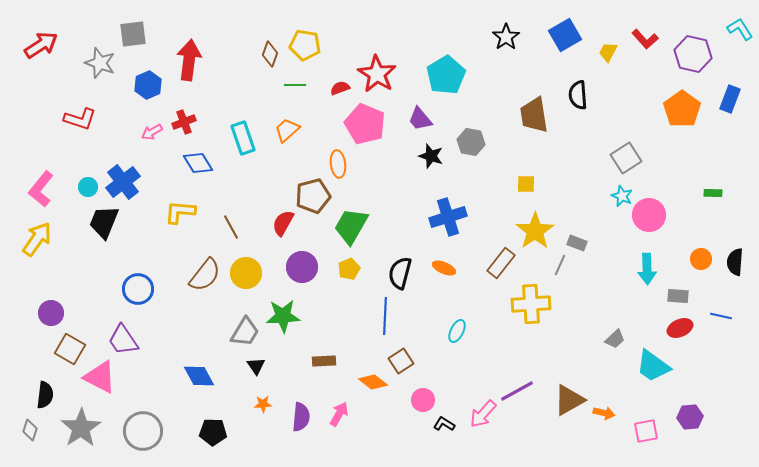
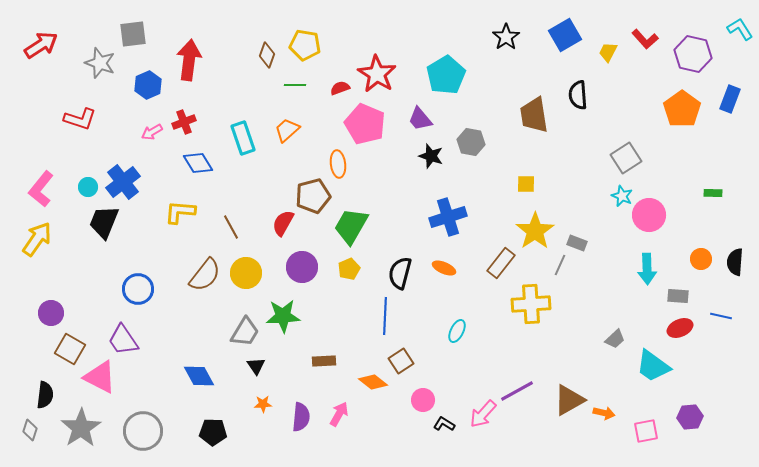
brown diamond at (270, 54): moved 3 px left, 1 px down
